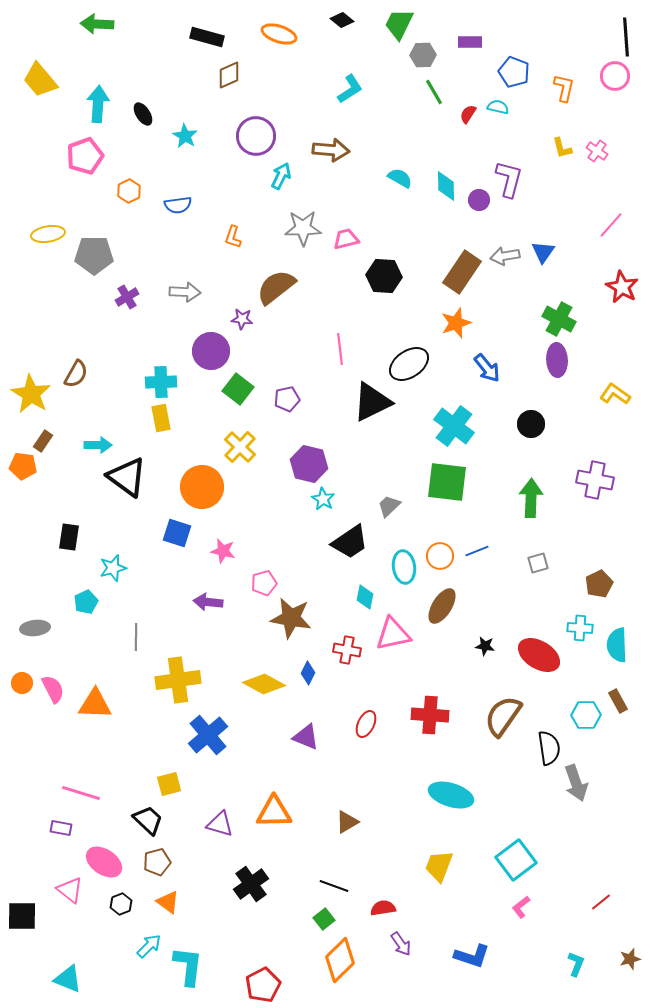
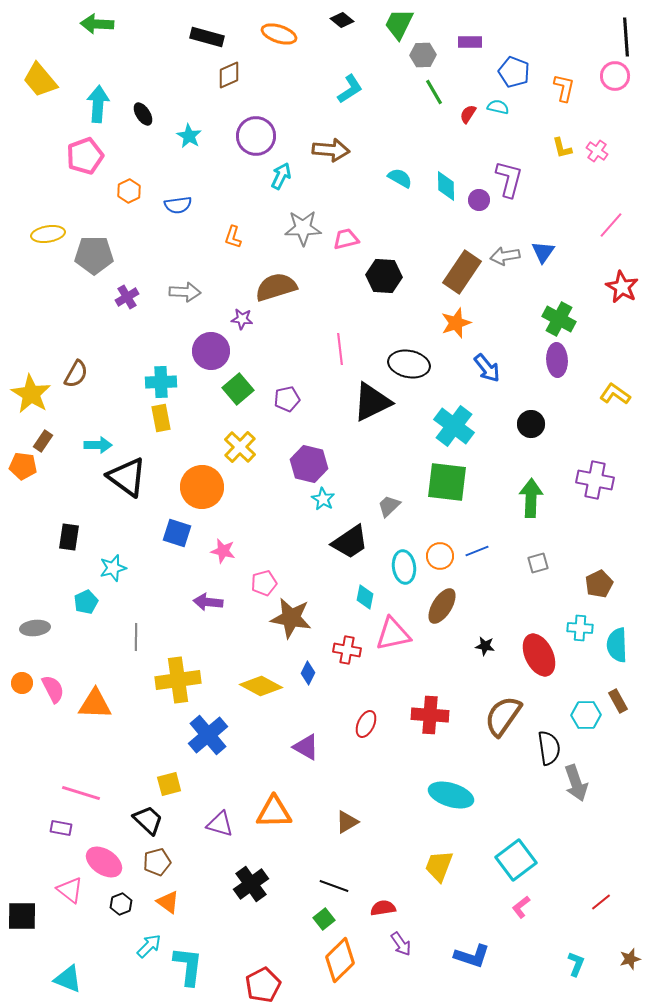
cyan star at (185, 136): moved 4 px right
brown semicircle at (276, 287): rotated 21 degrees clockwise
black ellipse at (409, 364): rotated 45 degrees clockwise
green square at (238, 389): rotated 12 degrees clockwise
red ellipse at (539, 655): rotated 33 degrees clockwise
yellow diamond at (264, 684): moved 3 px left, 2 px down
purple triangle at (306, 737): moved 10 px down; rotated 8 degrees clockwise
